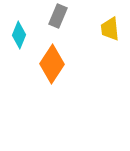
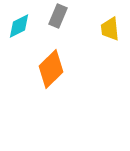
cyan diamond: moved 9 px up; rotated 40 degrees clockwise
orange diamond: moved 1 px left, 5 px down; rotated 12 degrees clockwise
